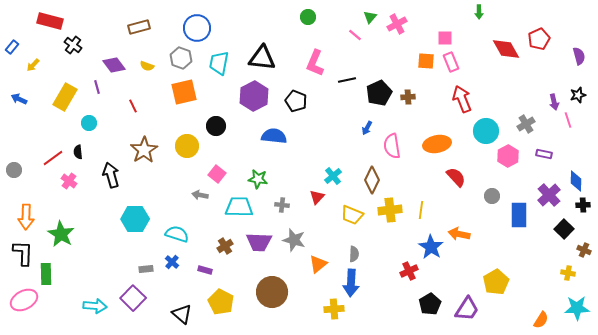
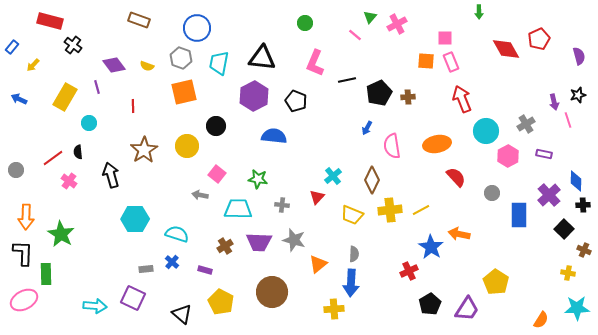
green circle at (308, 17): moved 3 px left, 6 px down
brown rectangle at (139, 27): moved 7 px up; rotated 35 degrees clockwise
red line at (133, 106): rotated 24 degrees clockwise
gray circle at (14, 170): moved 2 px right
gray circle at (492, 196): moved 3 px up
cyan trapezoid at (239, 207): moved 1 px left, 2 px down
yellow line at (421, 210): rotated 54 degrees clockwise
yellow pentagon at (496, 282): rotated 10 degrees counterclockwise
purple square at (133, 298): rotated 20 degrees counterclockwise
